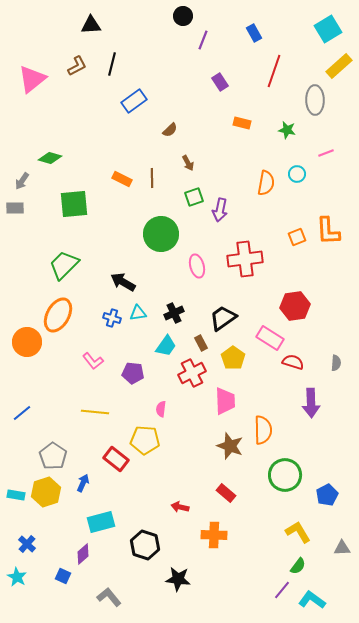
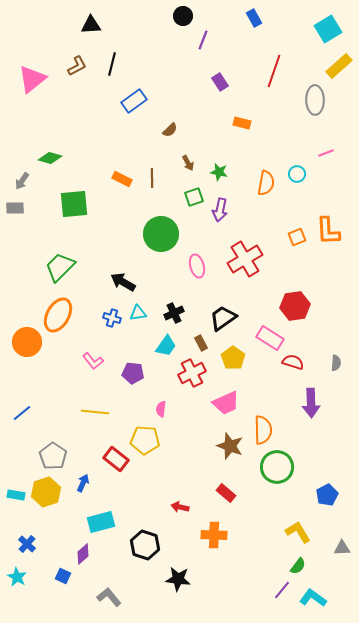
blue rectangle at (254, 33): moved 15 px up
green star at (287, 130): moved 68 px left, 42 px down
red cross at (245, 259): rotated 24 degrees counterclockwise
green trapezoid at (64, 265): moved 4 px left, 2 px down
pink trapezoid at (225, 401): moved 1 px right, 2 px down; rotated 68 degrees clockwise
green circle at (285, 475): moved 8 px left, 8 px up
cyan L-shape at (312, 600): moved 1 px right, 2 px up
